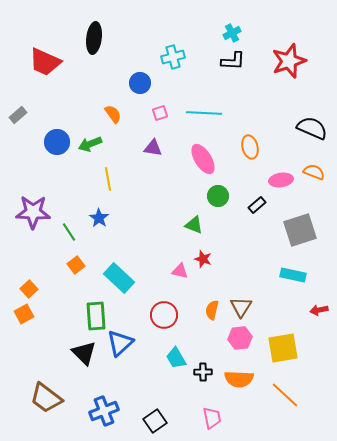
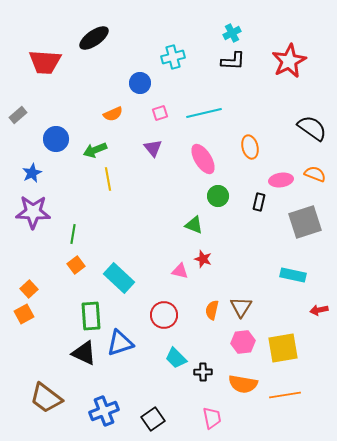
black ellipse at (94, 38): rotated 48 degrees clockwise
red star at (289, 61): rotated 8 degrees counterclockwise
red trapezoid at (45, 62): rotated 20 degrees counterclockwise
cyan line at (204, 113): rotated 16 degrees counterclockwise
orange semicircle at (113, 114): rotated 102 degrees clockwise
black semicircle at (312, 128): rotated 12 degrees clockwise
blue circle at (57, 142): moved 1 px left, 3 px up
green arrow at (90, 144): moved 5 px right, 6 px down
purple triangle at (153, 148): rotated 42 degrees clockwise
orange semicircle at (314, 172): moved 1 px right, 2 px down
black rectangle at (257, 205): moved 2 px right, 3 px up; rotated 36 degrees counterclockwise
blue star at (99, 218): moved 67 px left, 45 px up; rotated 12 degrees clockwise
gray square at (300, 230): moved 5 px right, 8 px up
green line at (69, 232): moved 4 px right, 2 px down; rotated 42 degrees clockwise
green rectangle at (96, 316): moved 5 px left
pink hexagon at (240, 338): moved 3 px right, 4 px down
blue triangle at (120, 343): rotated 24 degrees clockwise
black triangle at (84, 353): rotated 20 degrees counterclockwise
cyan trapezoid at (176, 358): rotated 15 degrees counterclockwise
orange semicircle at (239, 379): moved 4 px right, 5 px down; rotated 8 degrees clockwise
orange line at (285, 395): rotated 52 degrees counterclockwise
black square at (155, 421): moved 2 px left, 2 px up
